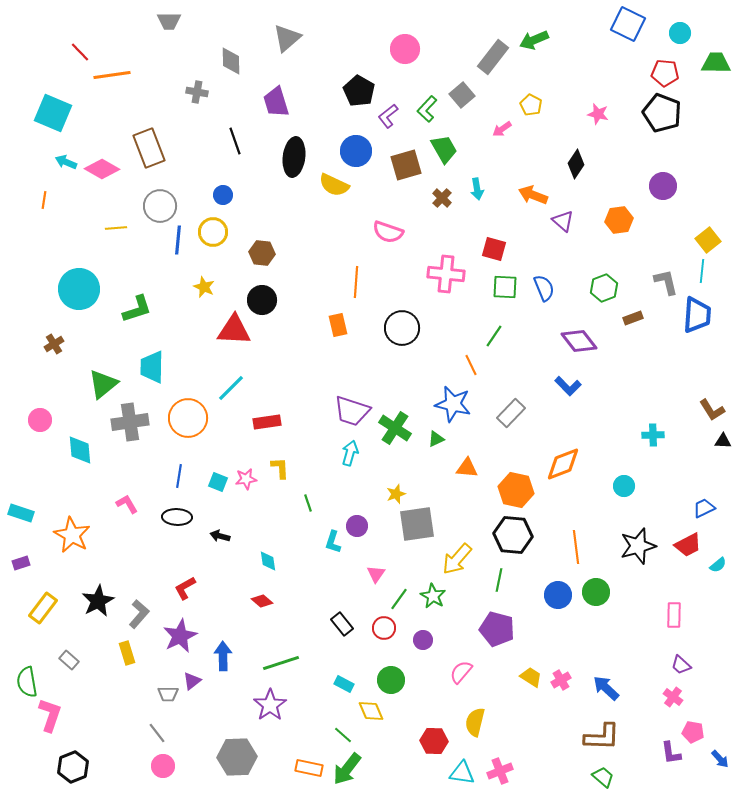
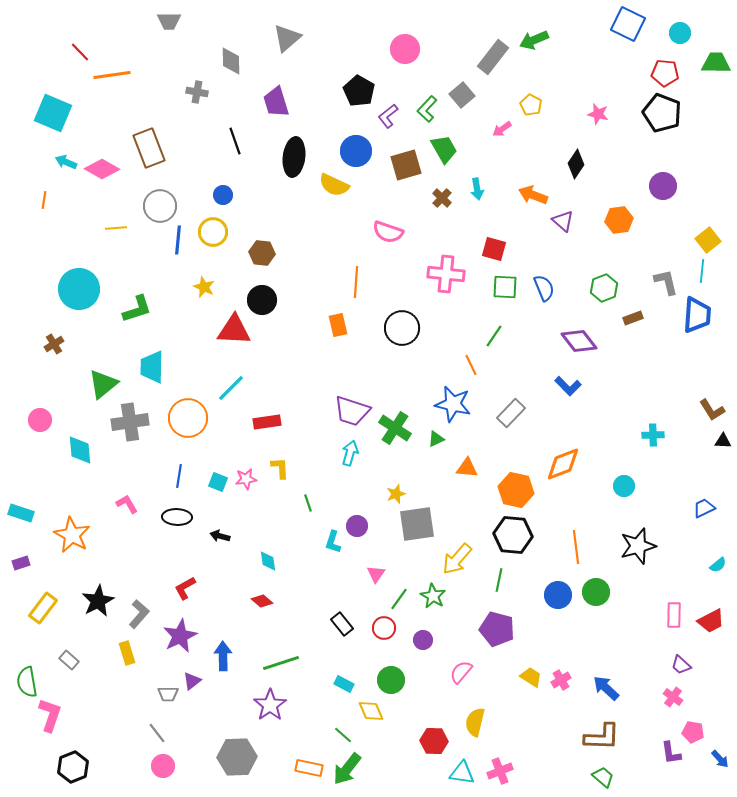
red trapezoid at (688, 545): moved 23 px right, 76 px down
